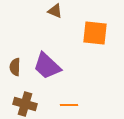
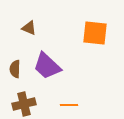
brown triangle: moved 26 px left, 17 px down
brown semicircle: moved 2 px down
brown cross: moved 1 px left; rotated 30 degrees counterclockwise
